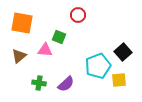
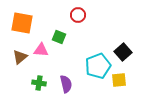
pink triangle: moved 4 px left
brown triangle: moved 1 px right, 1 px down
purple semicircle: rotated 60 degrees counterclockwise
